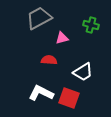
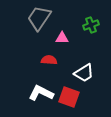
gray trapezoid: rotated 28 degrees counterclockwise
green cross: rotated 35 degrees counterclockwise
pink triangle: rotated 16 degrees clockwise
white trapezoid: moved 1 px right, 1 px down
red square: moved 1 px up
